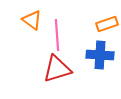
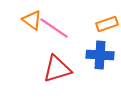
pink line: moved 3 px left, 7 px up; rotated 52 degrees counterclockwise
